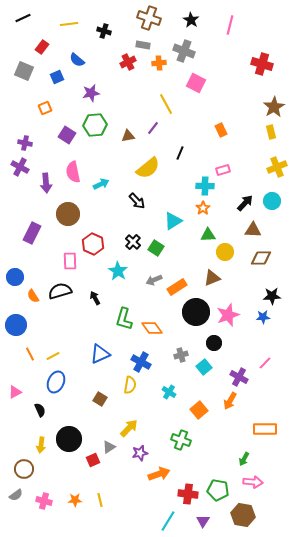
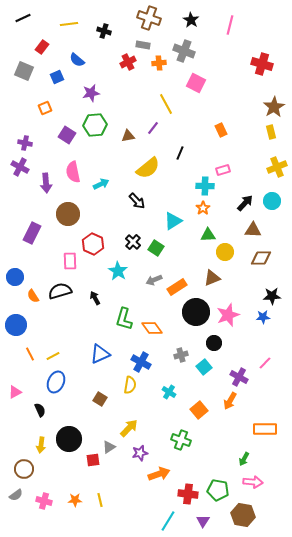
red square at (93, 460): rotated 16 degrees clockwise
